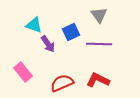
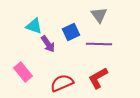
cyan triangle: moved 1 px down
red L-shape: moved 2 px up; rotated 55 degrees counterclockwise
